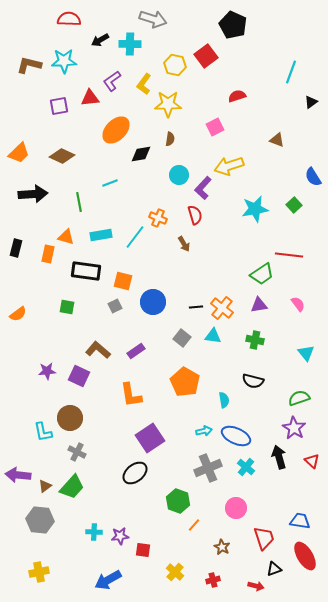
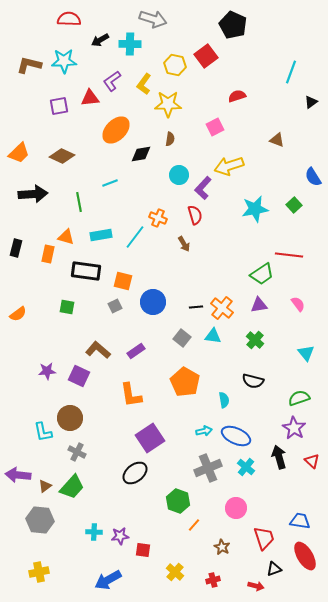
green cross at (255, 340): rotated 30 degrees clockwise
